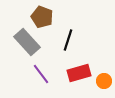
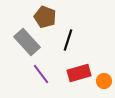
brown pentagon: moved 3 px right
